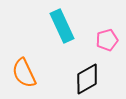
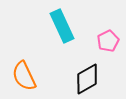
pink pentagon: moved 1 px right, 1 px down; rotated 10 degrees counterclockwise
orange semicircle: moved 3 px down
